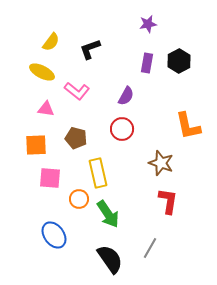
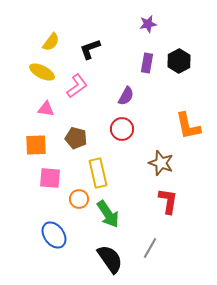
pink L-shape: moved 5 px up; rotated 75 degrees counterclockwise
